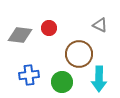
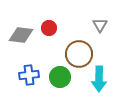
gray triangle: rotated 35 degrees clockwise
gray diamond: moved 1 px right
green circle: moved 2 px left, 5 px up
